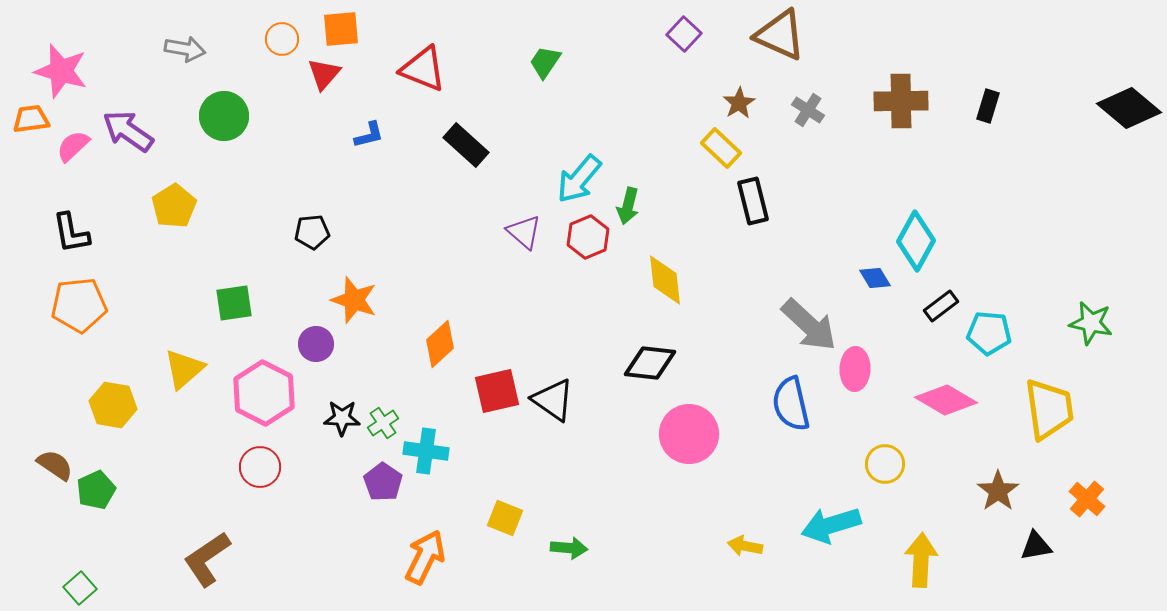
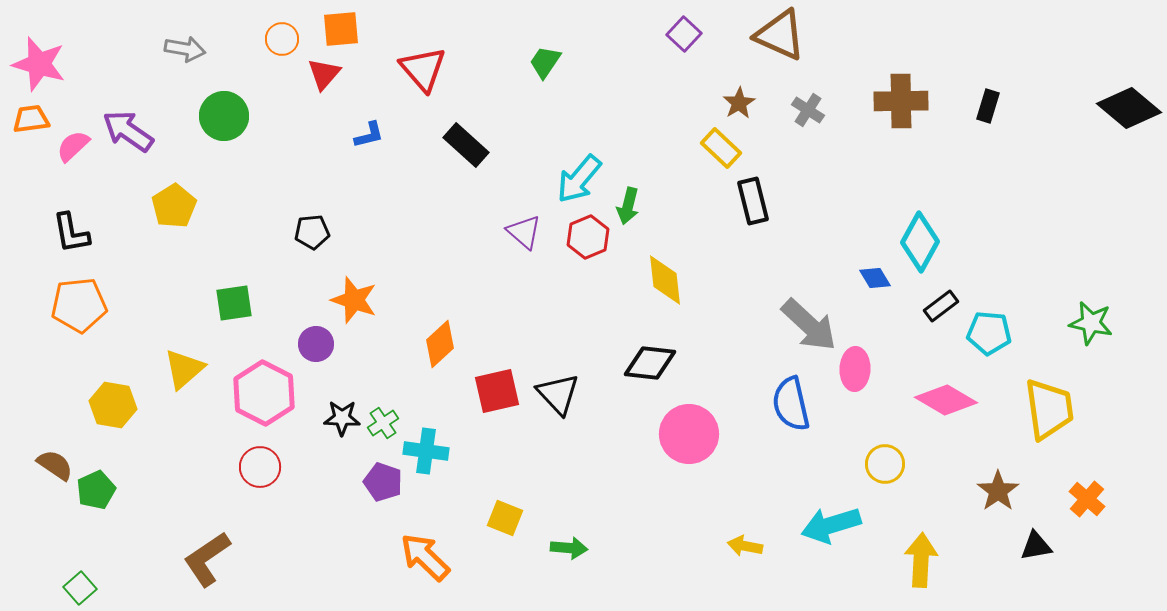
red triangle at (423, 69): rotated 27 degrees clockwise
pink star at (61, 71): moved 22 px left, 7 px up
cyan diamond at (916, 241): moved 4 px right, 1 px down
black triangle at (553, 400): moved 5 px right, 6 px up; rotated 12 degrees clockwise
purple pentagon at (383, 482): rotated 15 degrees counterclockwise
orange arrow at (425, 557): rotated 72 degrees counterclockwise
